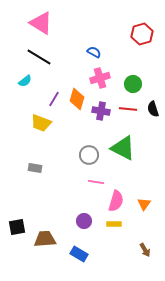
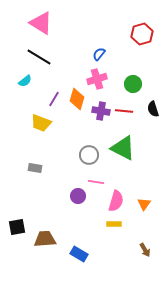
blue semicircle: moved 5 px right, 2 px down; rotated 80 degrees counterclockwise
pink cross: moved 3 px left, 1 px down
red line: moved 4 px left, 2 px down
purple circle: moved 6 px left, 25 px up
